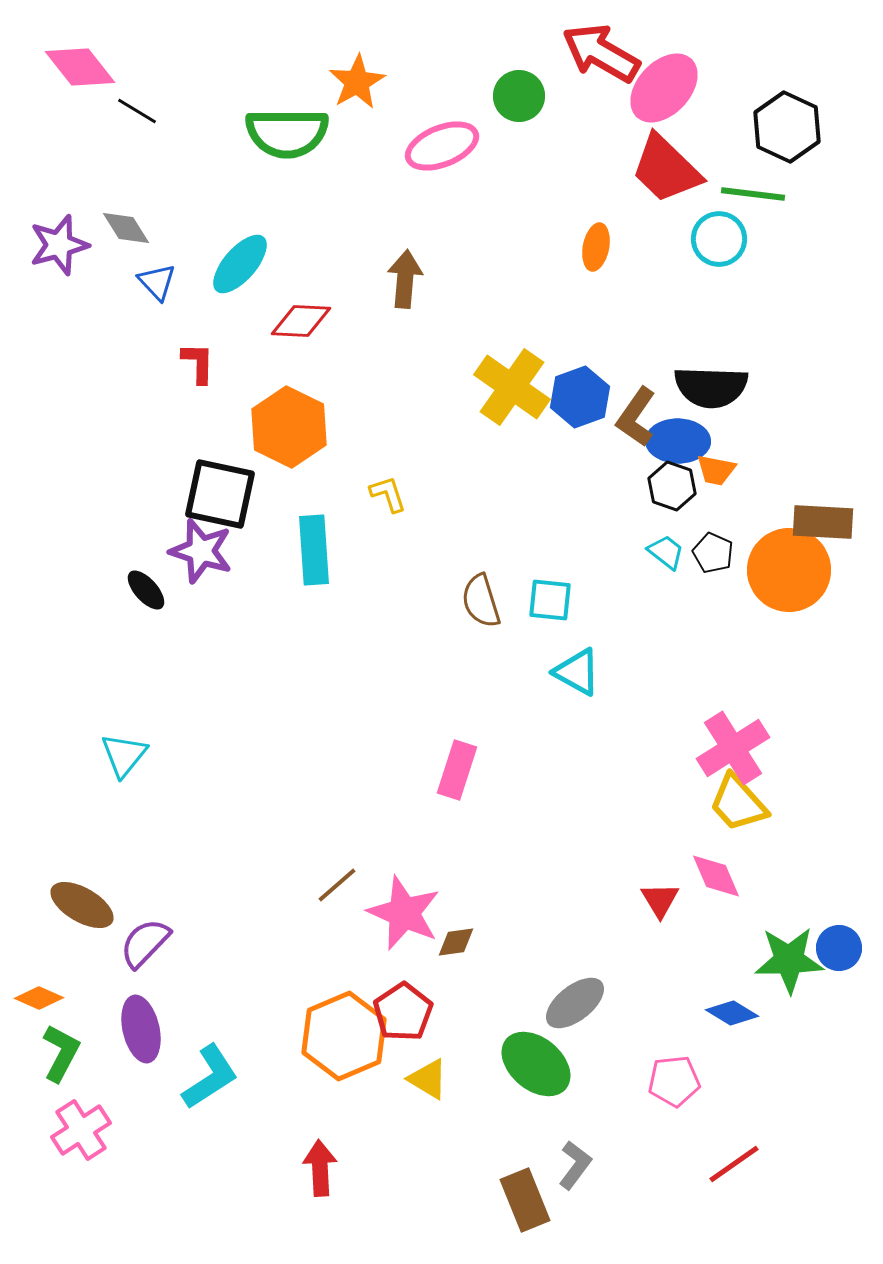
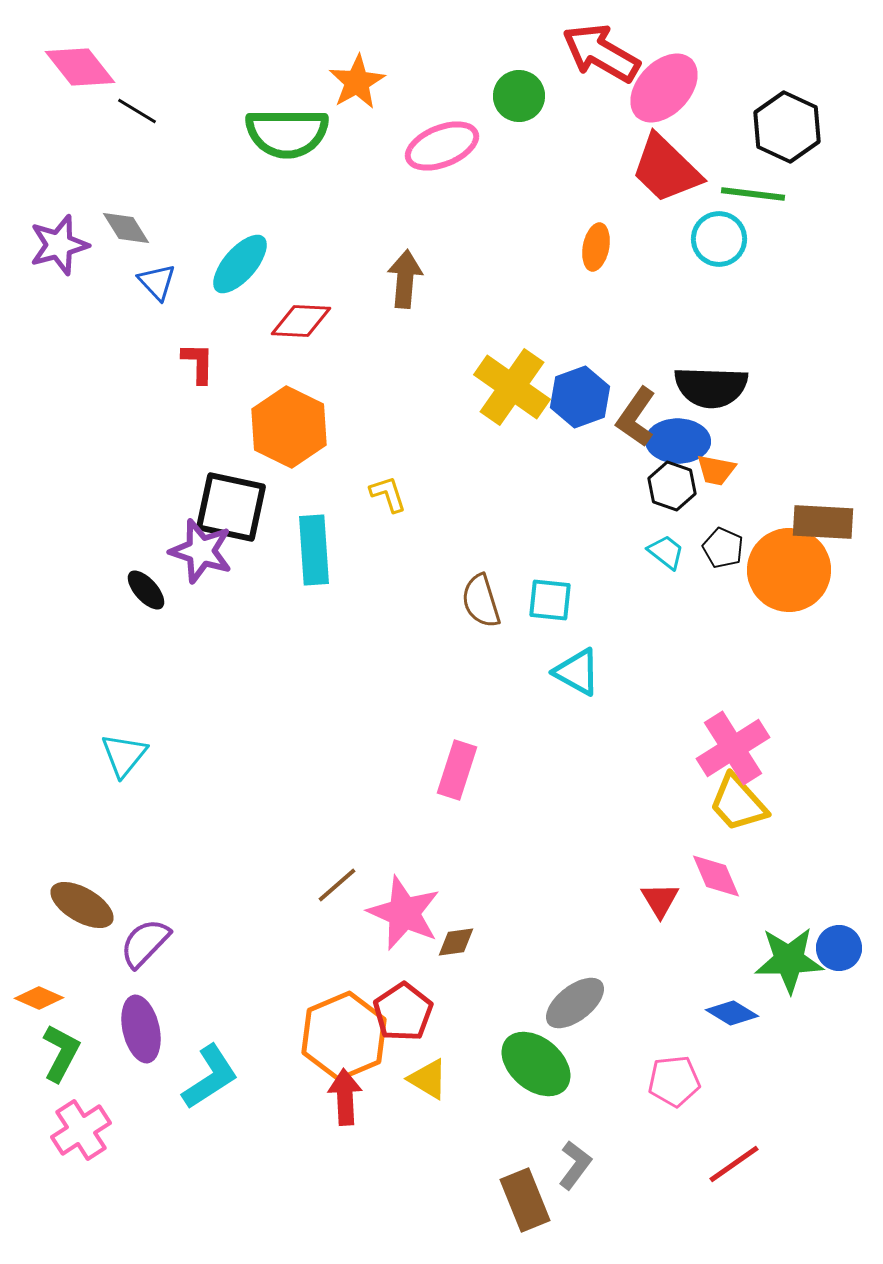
black square at (220, 494): moved 11 px right, 13 px down
black pentagon at (713, 553): moved 10 px right, 5 px up
red arrow at (320, 1168): moved 25 px right, 71 px up
